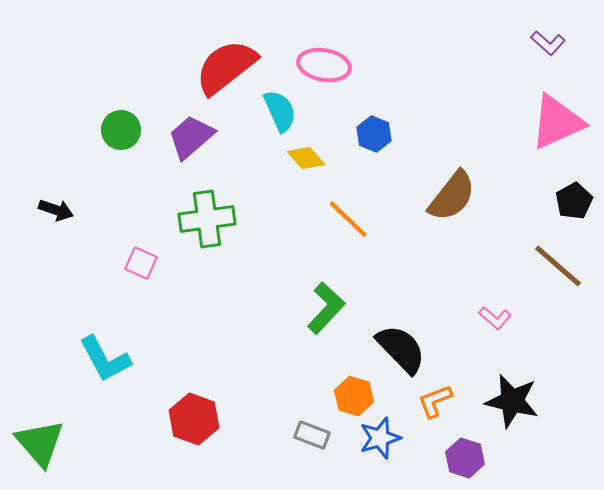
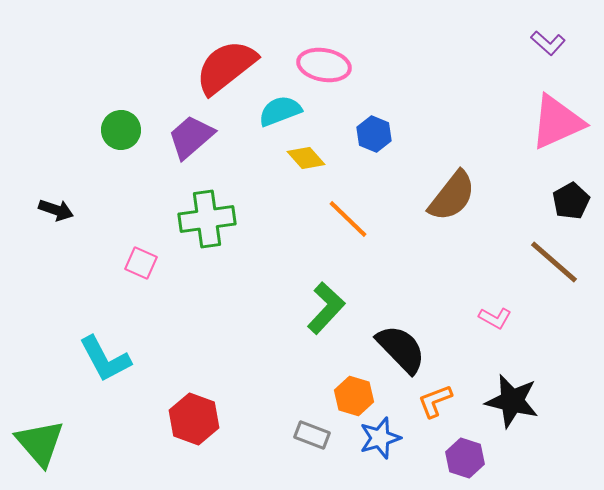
cyan semicircle: rotated 87 degrees counterclockwise
black pentagon: moved 3 px left
brown line: moved 4 px left, 4 px up
pink L-shape: rotated 12 degrees counterclockwise
